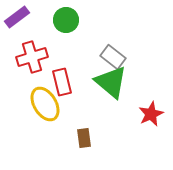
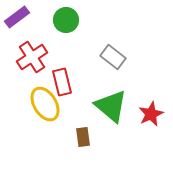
red cross: rotated 16 degrees counterclockwise
green triangle: moved 24 px down
brown rectangle: moved 1 px left, 1 px up
